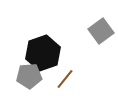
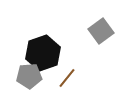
brown line: moved 2 px right, 1 px up
